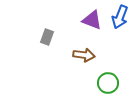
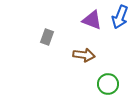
green circle: moved 1 px down
